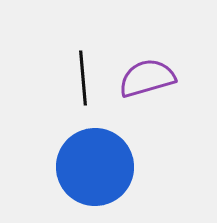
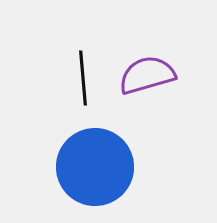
purple semicircle: moved 3 px up
